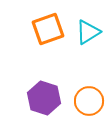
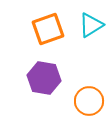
cyan triangle: moved 3 px right, 7 px up
purple hexagon: moved 20 px up; rotated 8 degrees counterclockwise
